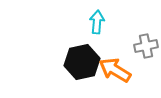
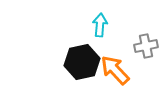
cyan arrow: moved 3 px right, 3 px down
orange arrow: rotated 16 degrees clockwise
